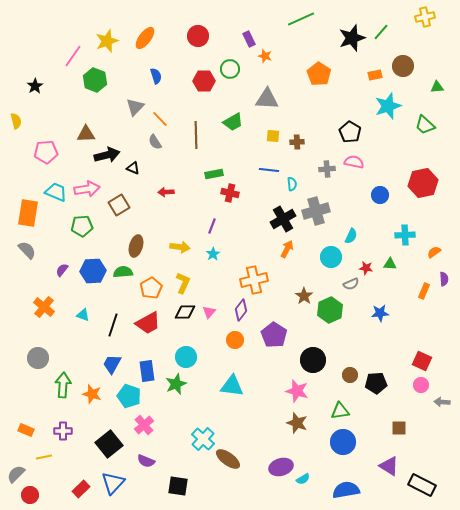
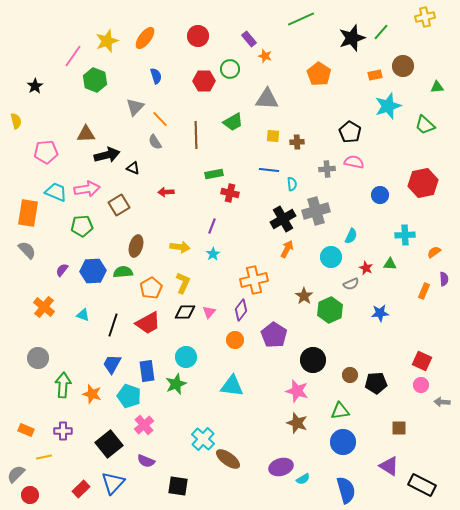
purple rectangle at (249, 39): rotated 14 degrees counterclockwise
red star at (366, 268): rotated 16 degrees clockwise
blue semicircle at (346, 490): rotated 84 degrees clockwise
